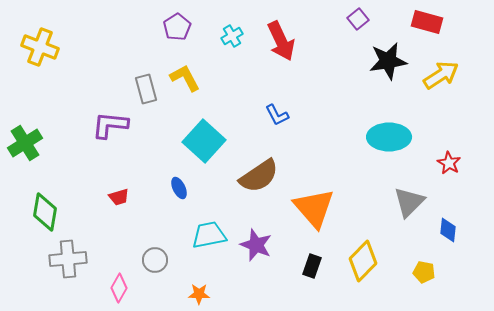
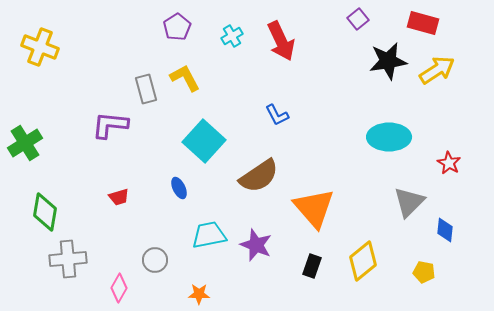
red rectangle: moved 4 px left, 1 px down
yellow arrow: moved 4 px left, 5 px up
blue diamond: moved 3 px left
yellow diamond: rotated 6 degrees clockwise
